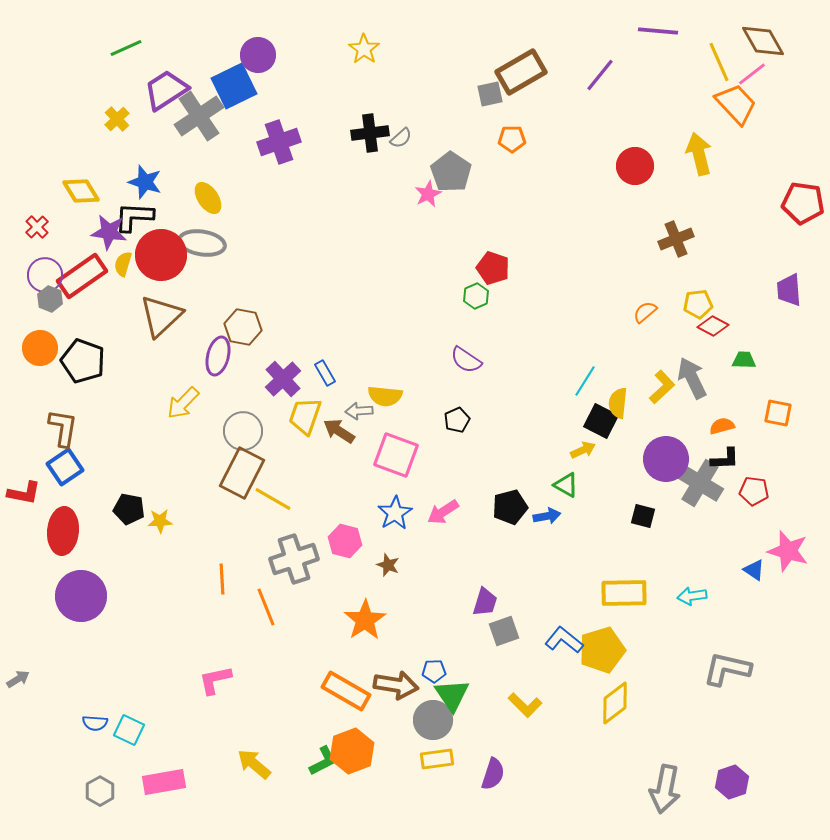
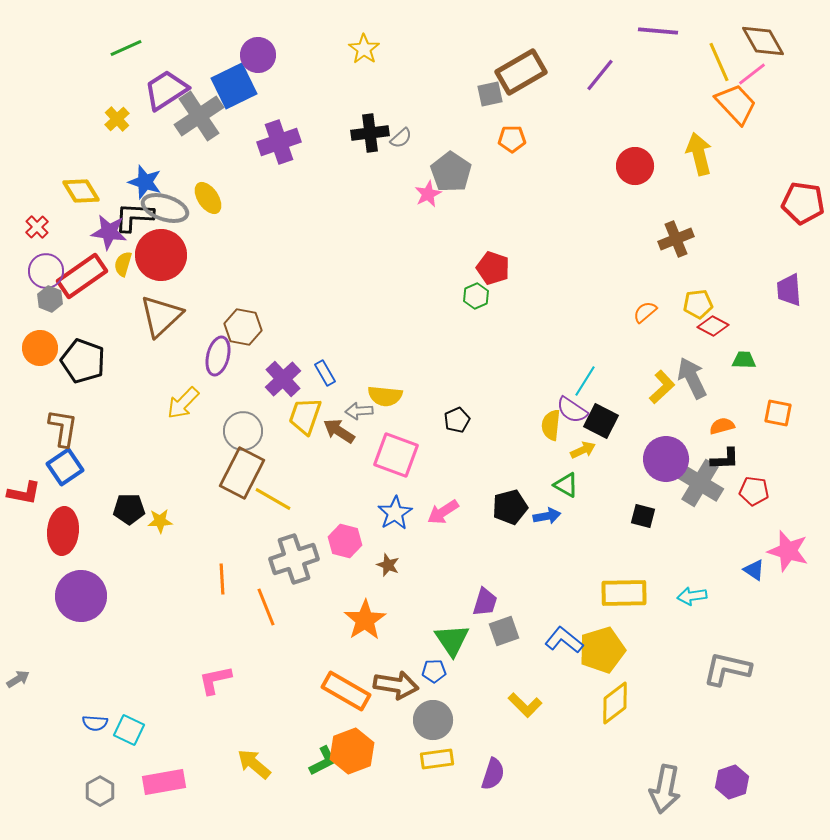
gray ellipse at (202, 243): moved 37 px left, 35 px up; rotated 9 degrees clockwise
purple circle at (45, 275): moved 1 px right, 4 px up
purple semicircle at (466, 360): moved 106 px right, 50 px down
yellow semicircle at (618, 403): moved 67 px left, 22 px down
black pentagon at (129, 509): rotated 12 degrees counterclockwise
green triangle at (452, 695): moved 55 px up
